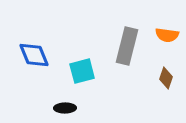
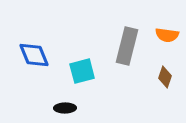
brown diamond: moved 1 px left, 1 px up
